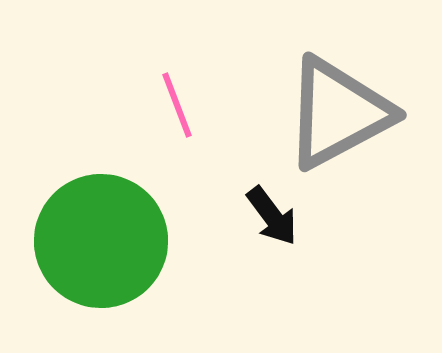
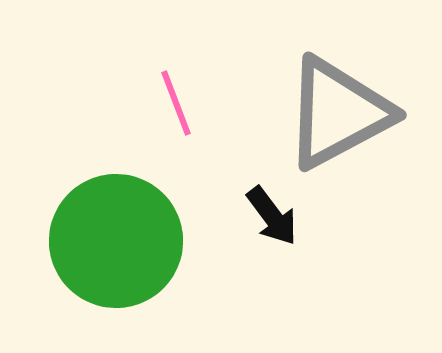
pink line: moved 1 px left, 2 px up
green circle: moved 15 px right
